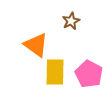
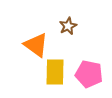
brown star: moved 3 px left, 5 px down
pink pentagon: rotated 16 degrees counterclockwise
